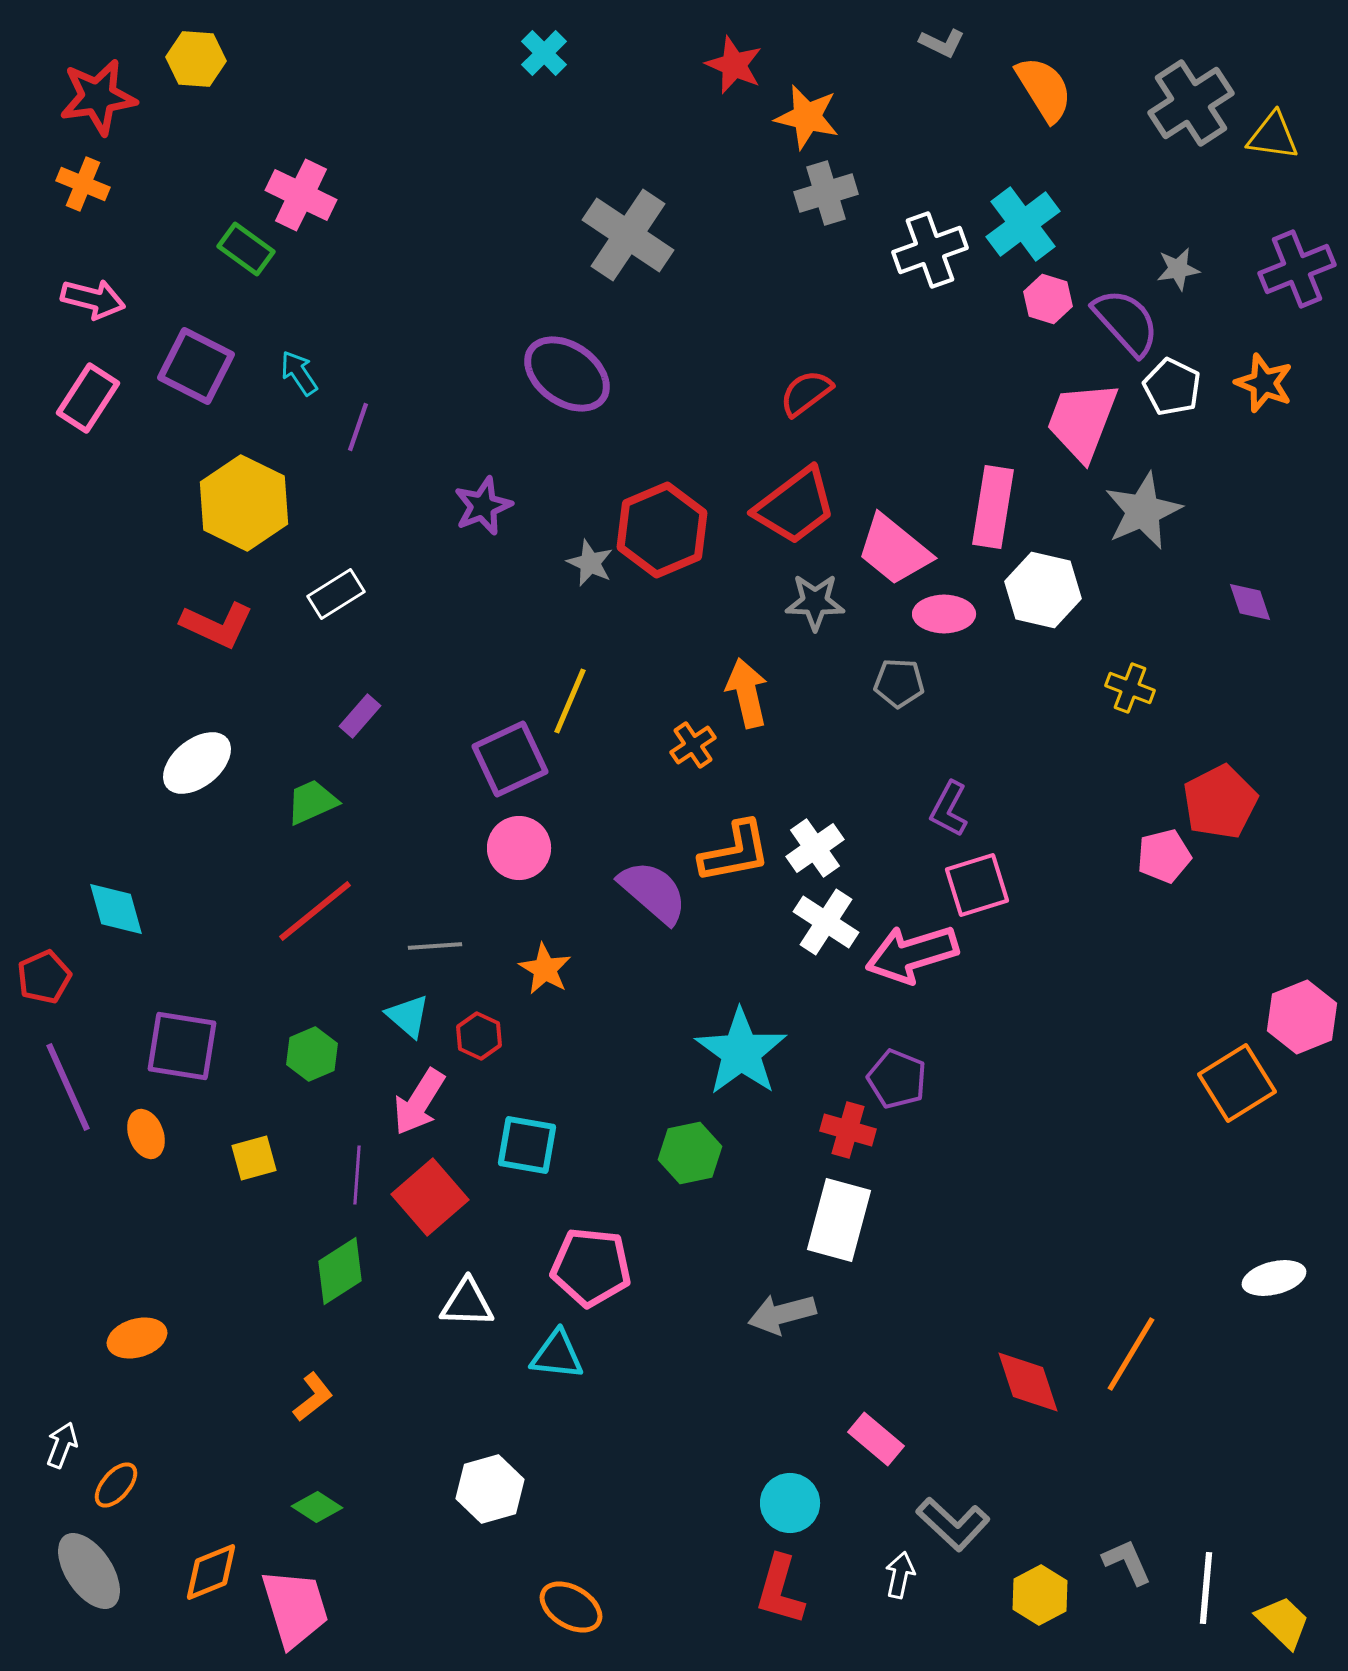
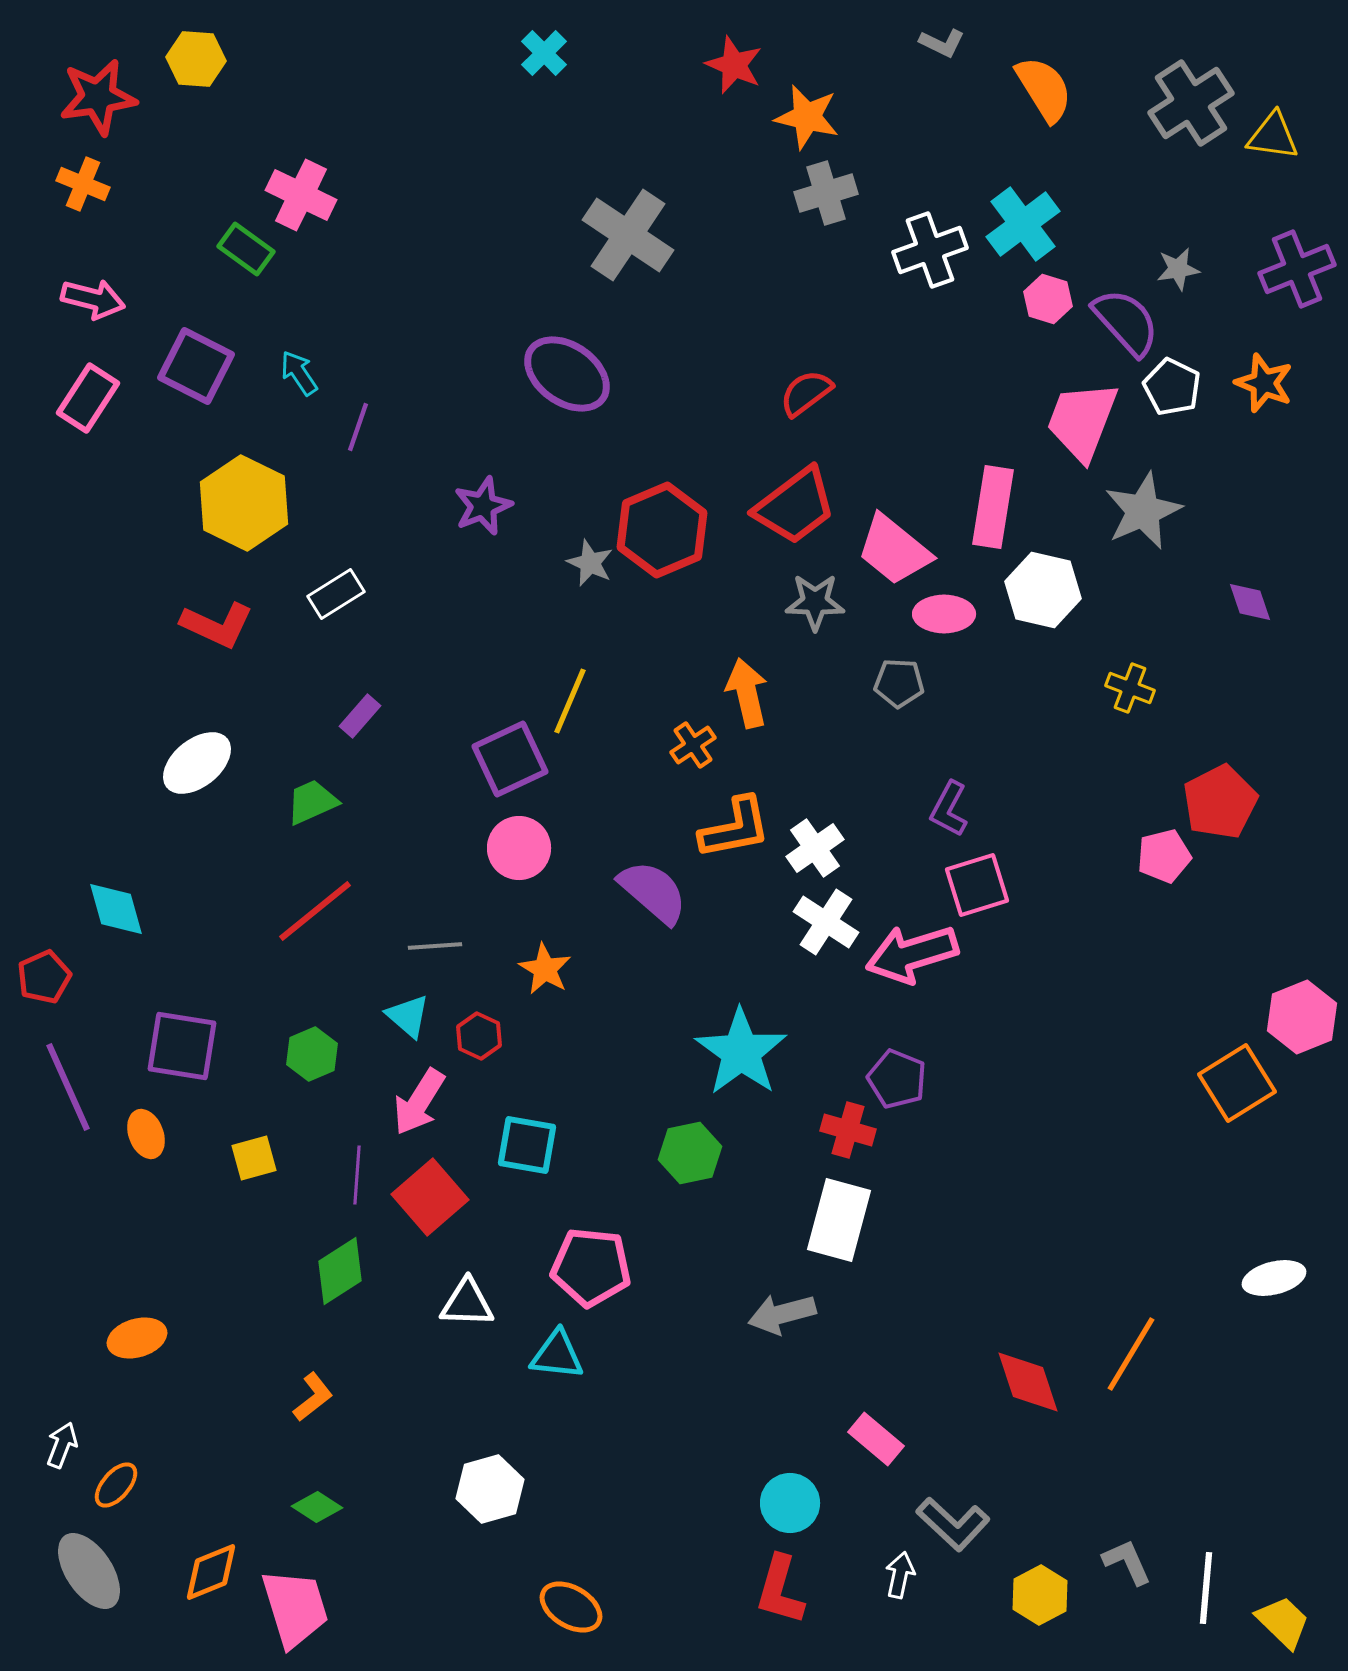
orange L-shape at (735, 852): moved 24 px up
